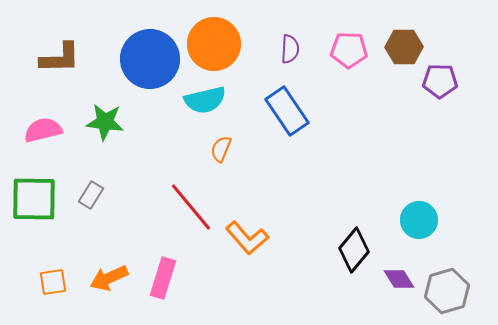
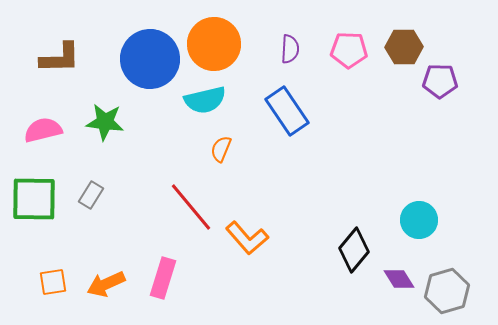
orange arrow: moved 3 px left, 6 px down
